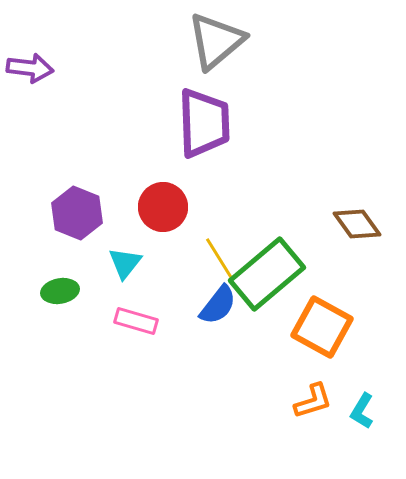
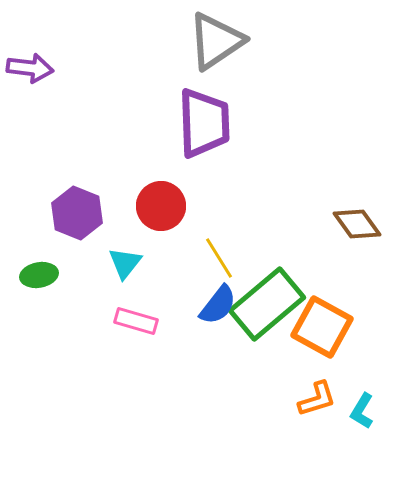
gray triangle: rotated 6 degrees clockwise
red circle: moved 2 px left, 1 px up
green rectangle: moved 30 px down
green ellipse: moved 21 px left, 16 px up
orange L-shape: moved 4 px right, 2 px up
